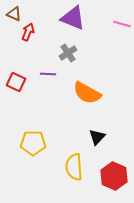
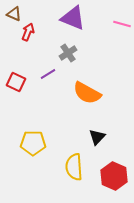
purple line: rotated 35 degrees counterclockwise
